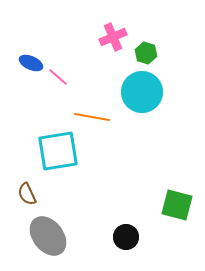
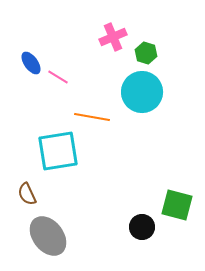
blue ellipse: rotated 30 degrees clockwise
pink line: rotated 10 degrees counterclockwise
black circle: moved 16 px right, 10 px up
